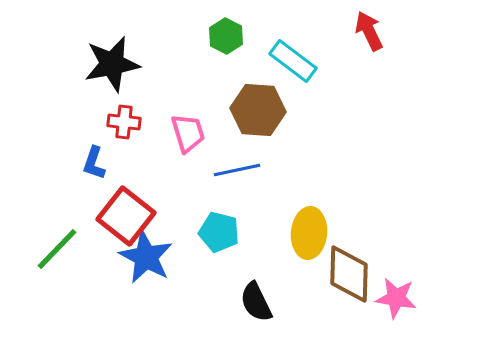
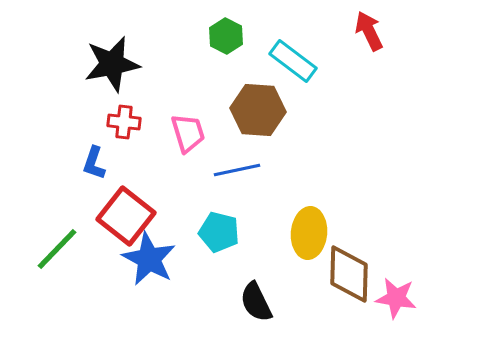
blue star: moved 3 px right, 2 px down
